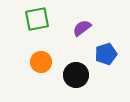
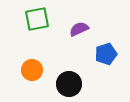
purple semicircle: moved 3 px left, 1 px down; rotated 12 degrees clockwise
orange circle: moved 9 px left, 8 px down
black circle: moved 7 px left, 9 px down
